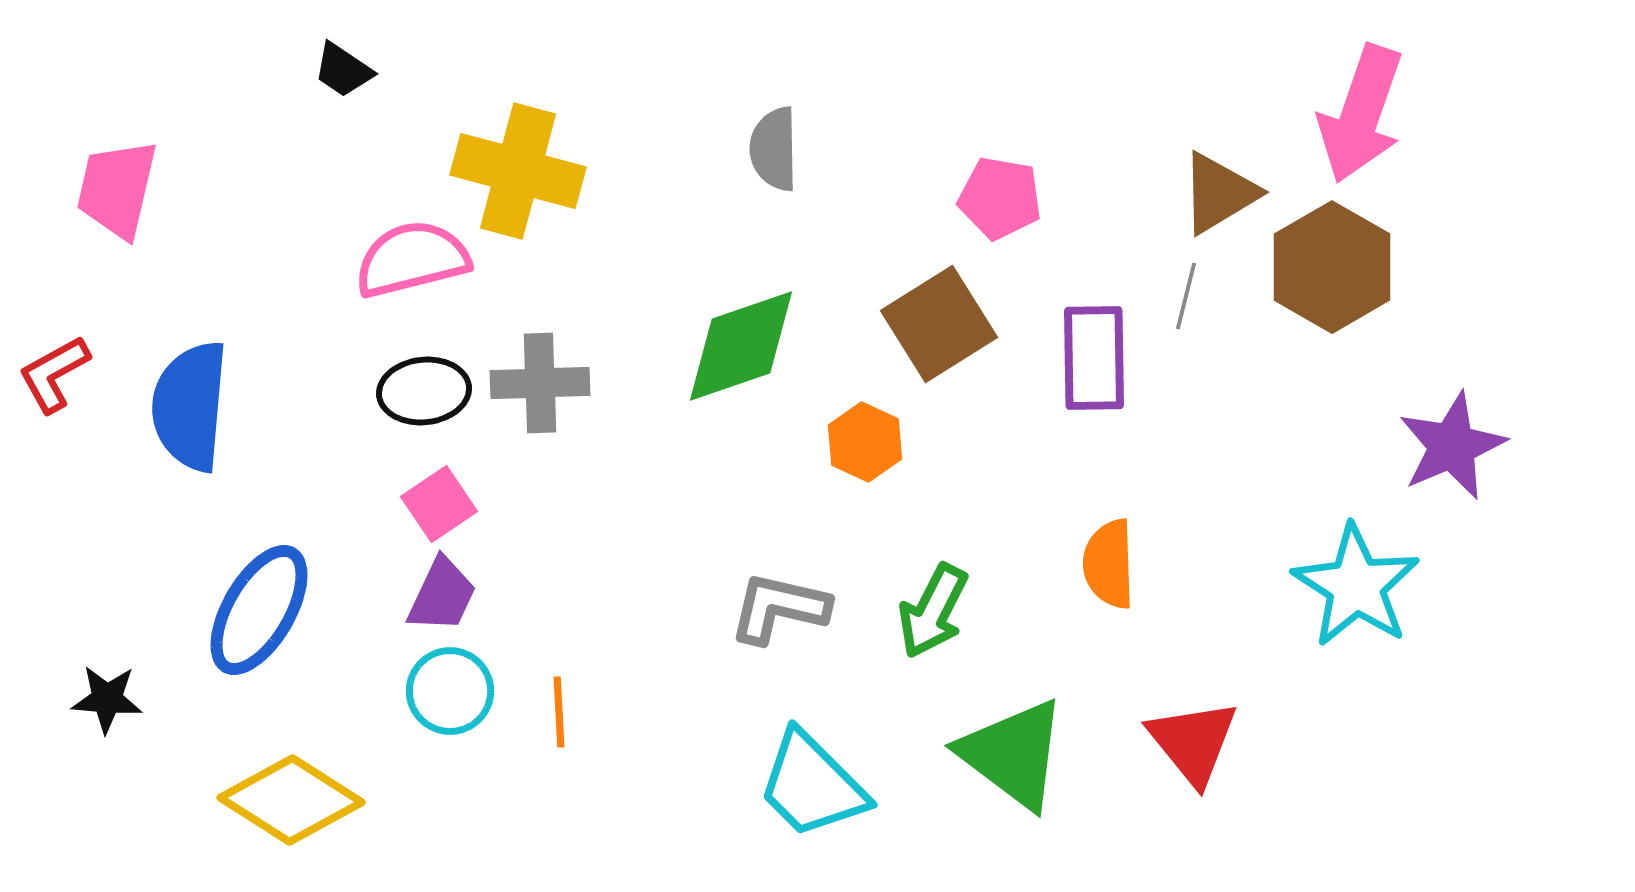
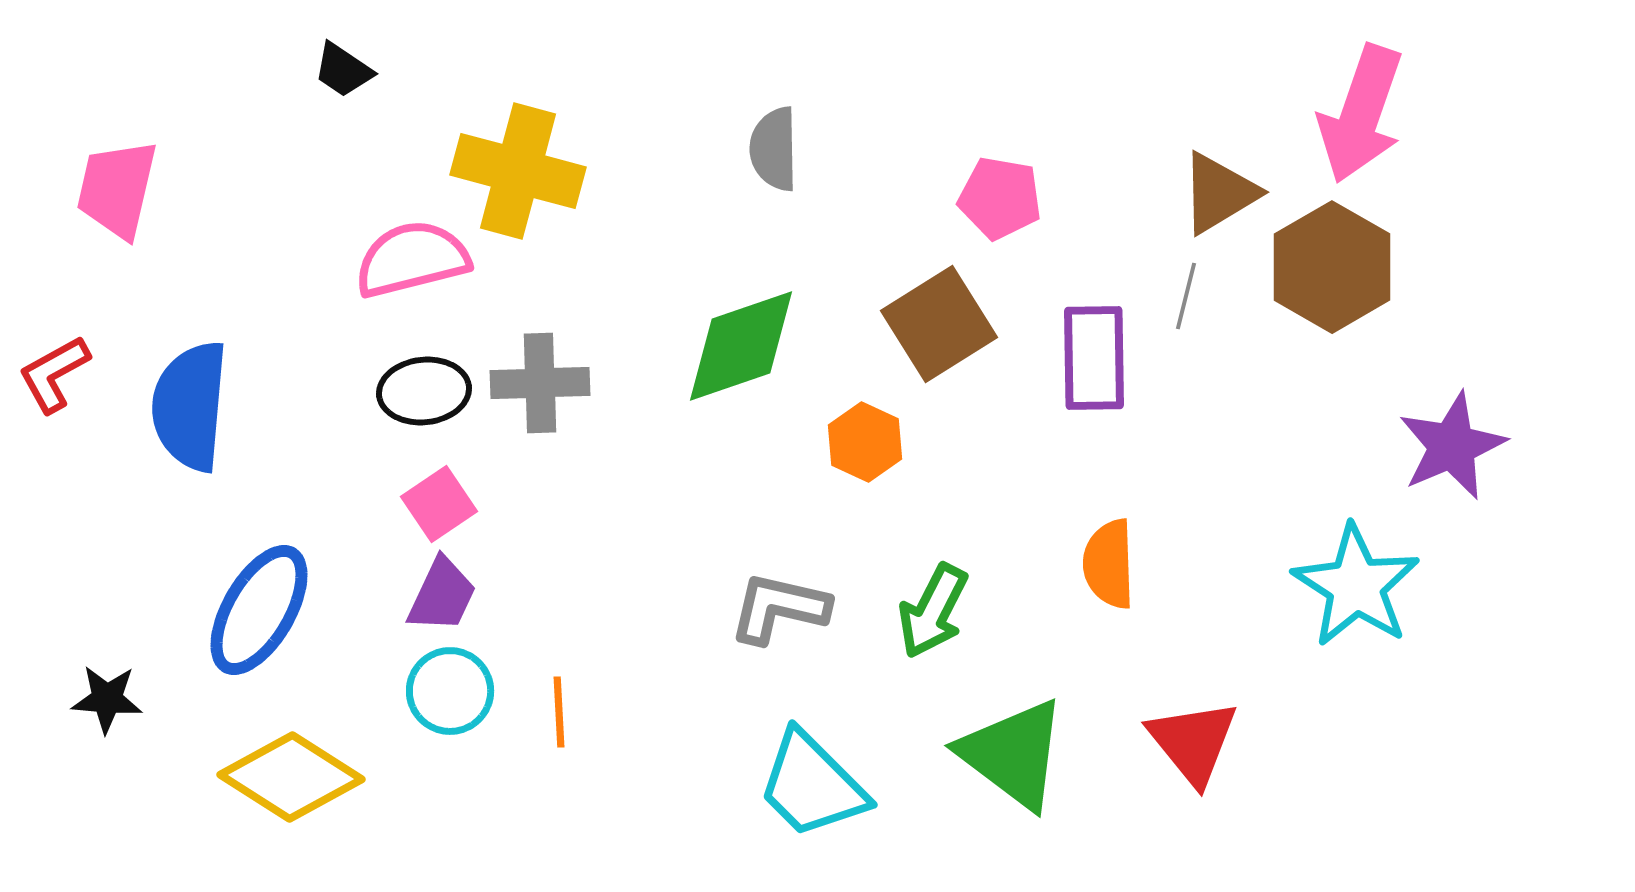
yellow diamond: moved 23 px up
